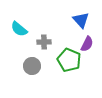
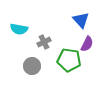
cyan semicircle: rotated 30 degrees counterclockwise
gray cross: rotated 24 degrees counterclockwise
green pentagon: rotated 15 degrees counterclockwise
